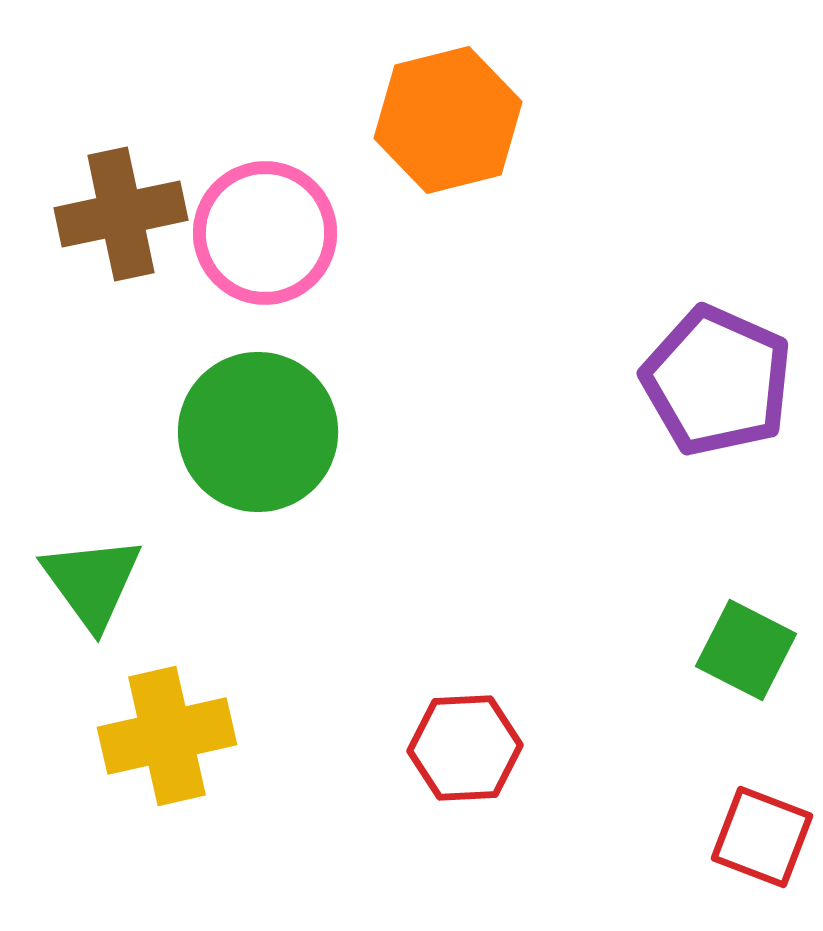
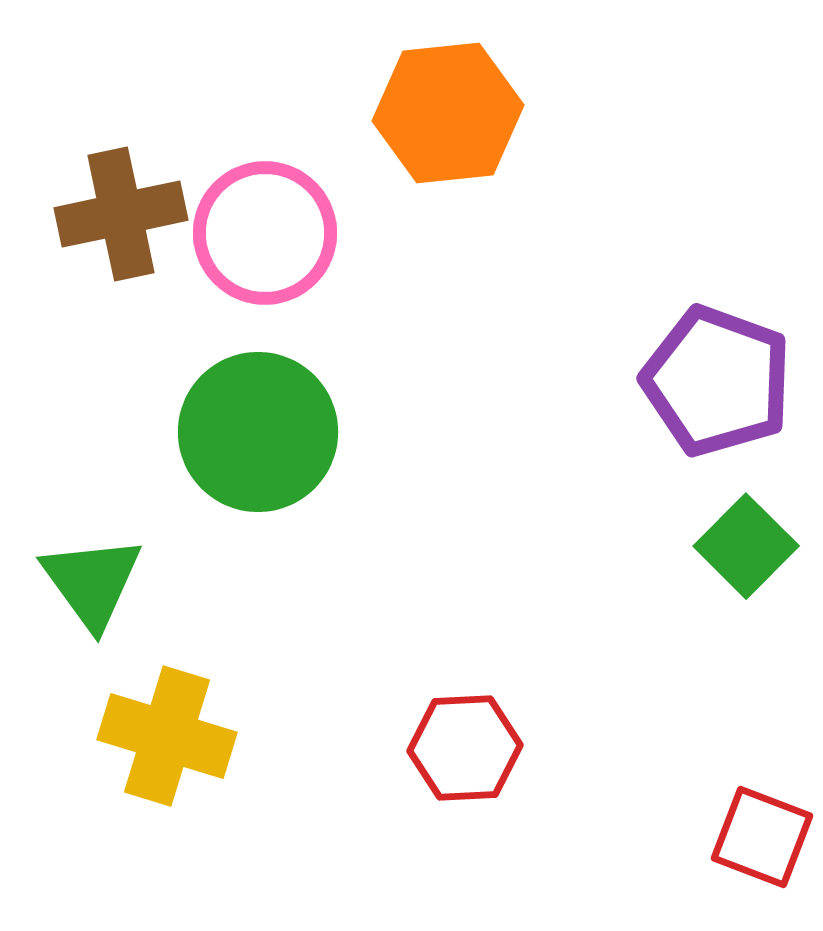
orange hexagon: moved 7 px up; rotated 8 degrees clockwise
purple pentagon: rotated 4 degrees counterclockwise
green square: moved 104 px up; rotated 18 degrees clockwise
yellow cross: rotated 30 degrees clockwise
